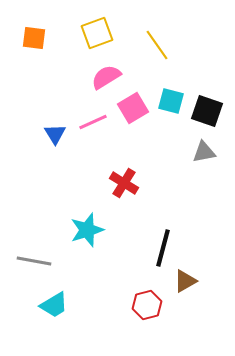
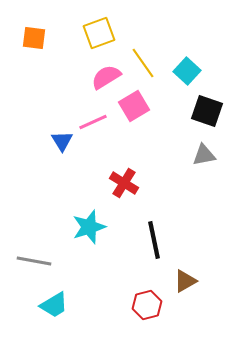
yellow square: moved 2 px right
yellow line: moved 14 px left, 18 px down
cyan square: moved 16 px right, 30 px up; rotated 28 degrees clockwise
pink square: moved 1 px right, 2 px up
blue triangle: moved 7 px right, 7 px down
gray triangle: moved 3 px down
cyan star: moved 2 px right, 3 px up
black line: moved 9 px left, 8 px up; rotated 27 degrees counterclockwise
